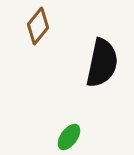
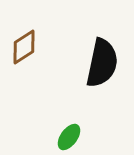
brown diamond: moved 14 px left, 21 px down; rotated 18 degrees clockwise
